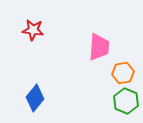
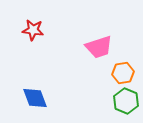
pink trapezoid: rotated 68 degrees clockwise
blue diamond: rotated 60 degrees counterclockwise
